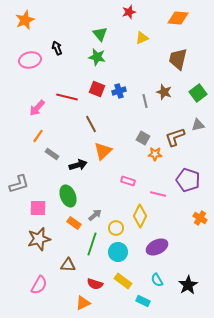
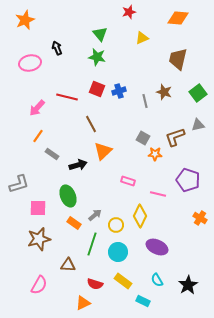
pink ellipse at (30, 60): moved 3 px down
yellow circle at (116, 228): moved 3 px up
purple ellipse at (157, 247): rotated 50 degrees clockwise
